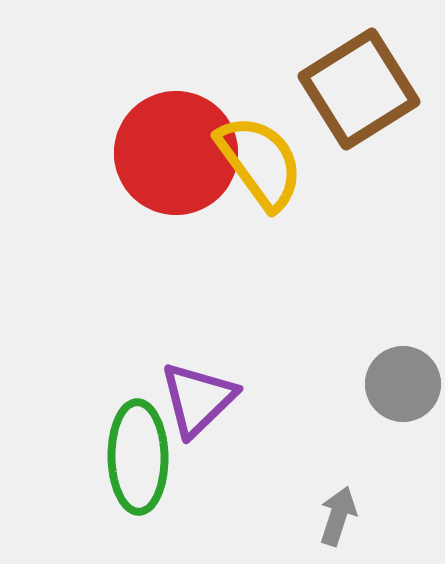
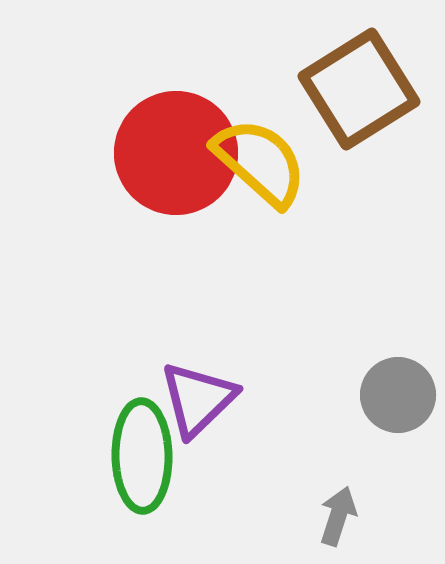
yellow semicircle: rotated 12 degrees counterclockwise
gray circle: moved 5 px left, 11 px down
green ellipse: moved 4 px right, 1 px up
